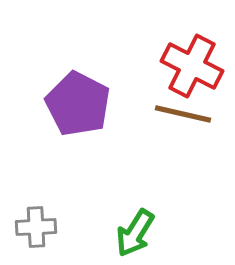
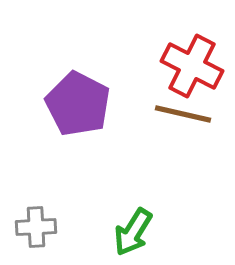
green arrow: moved 2 px left, 1 px up
